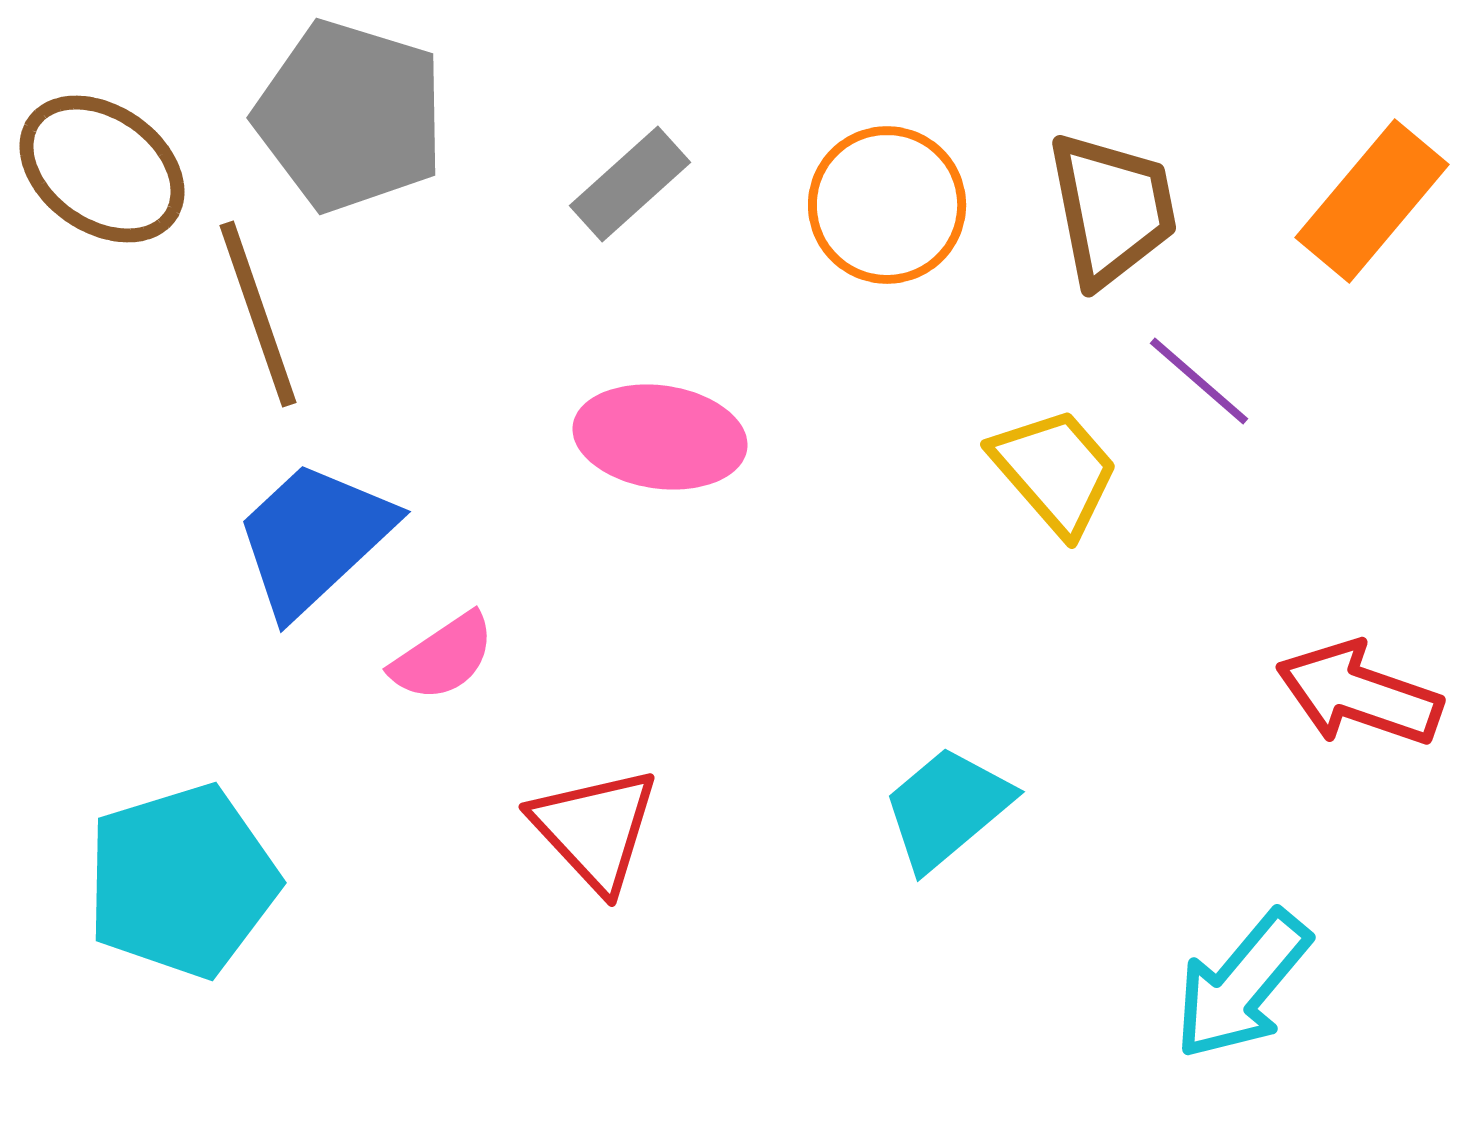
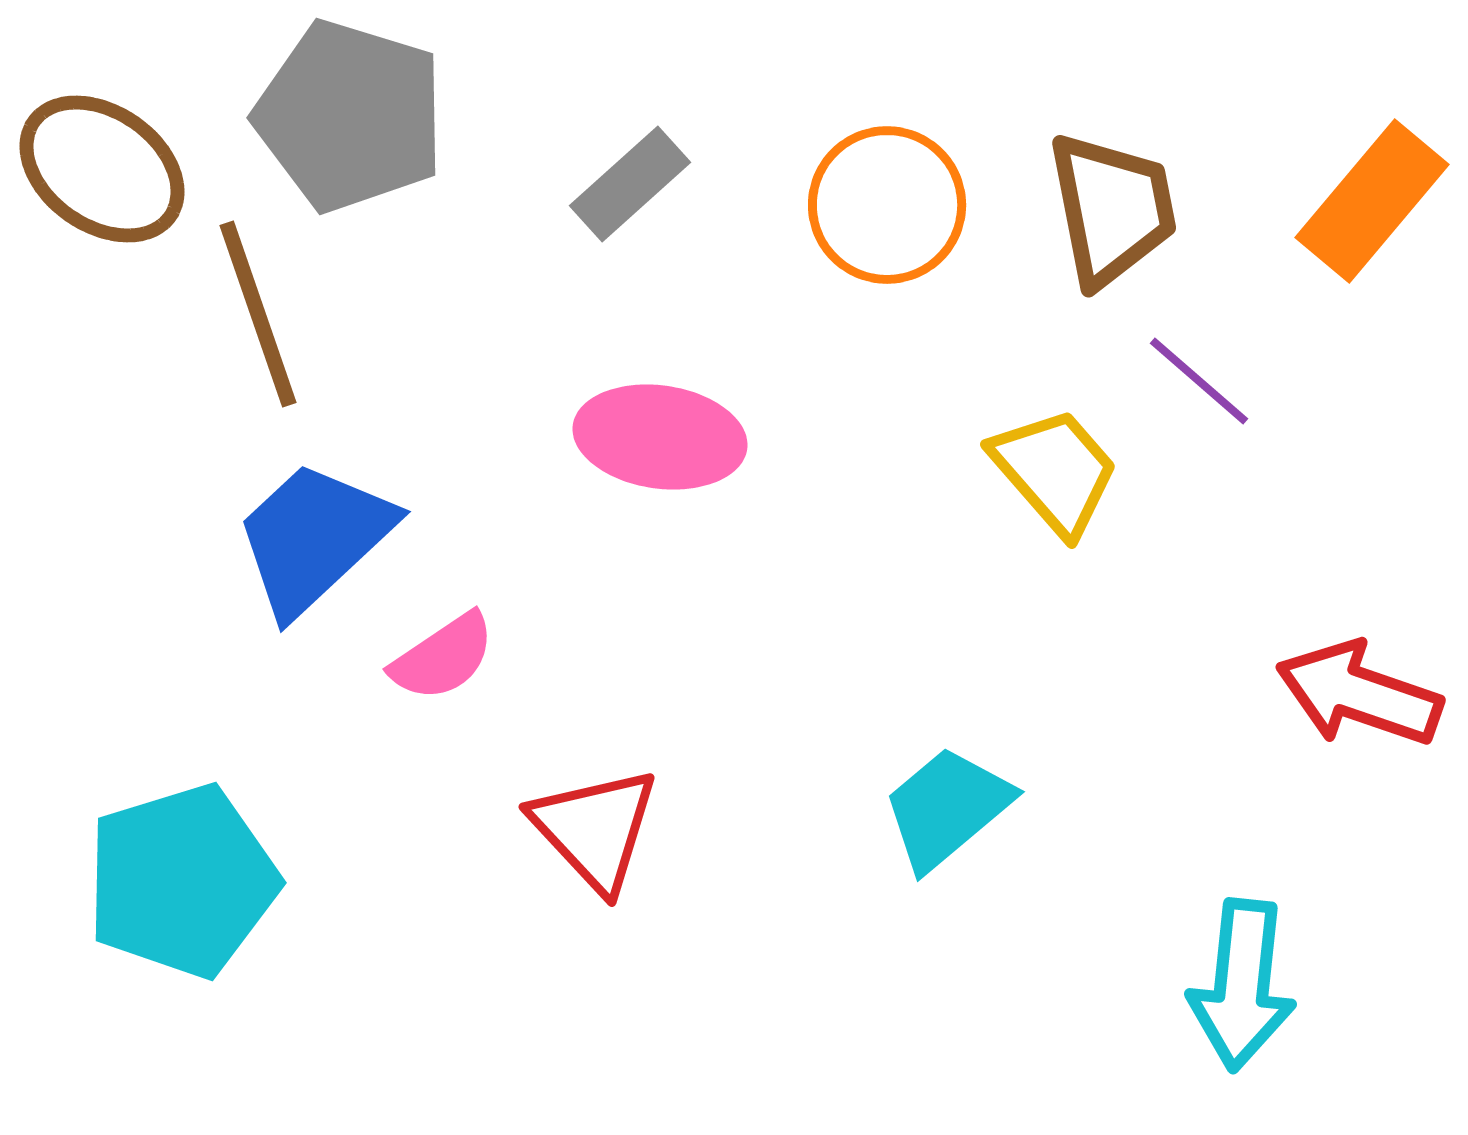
cyan arrow: rotated 34 degrees counterclockwise
